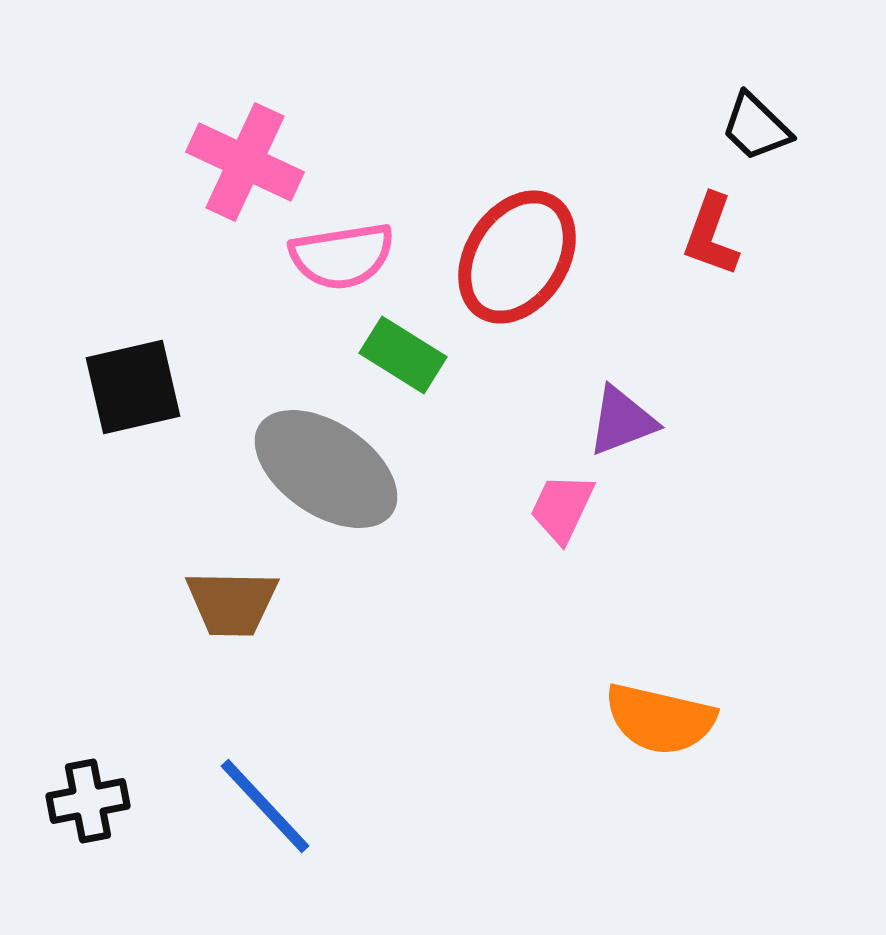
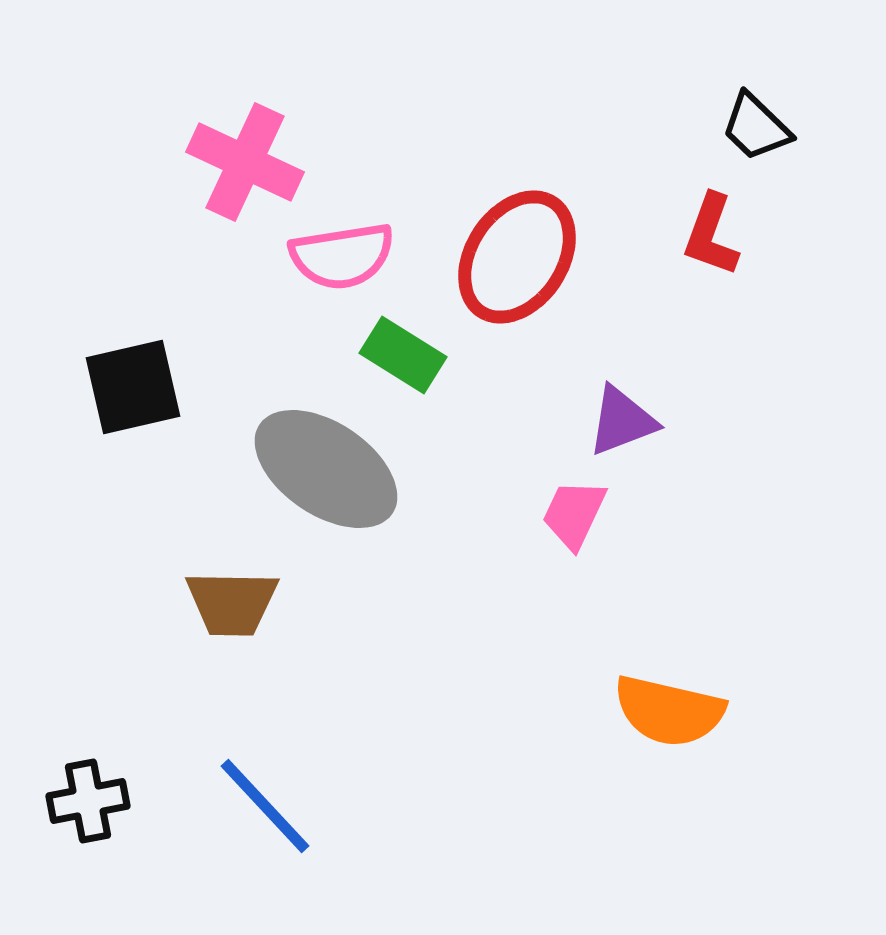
pink trapezoid: moved 12 px right, 6 px down
orange semicircle: moved 9 px right, 8 px up
